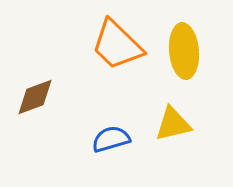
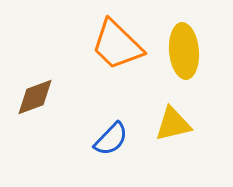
blue semicircle: rotated 150 degrees clockwise
